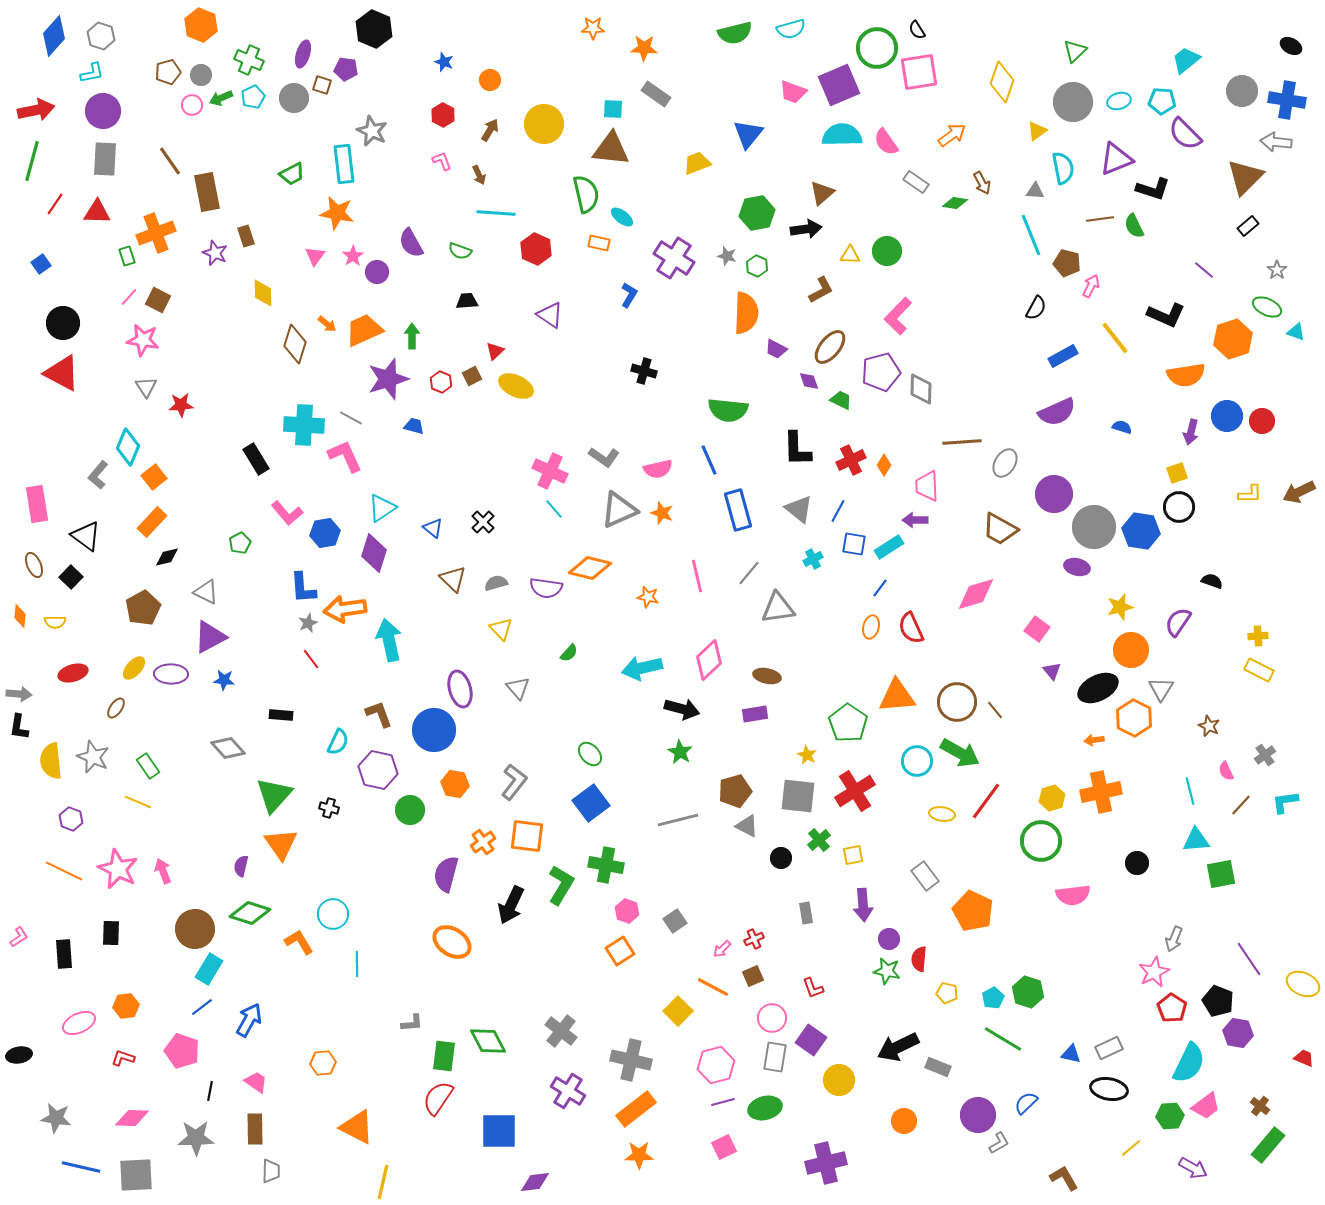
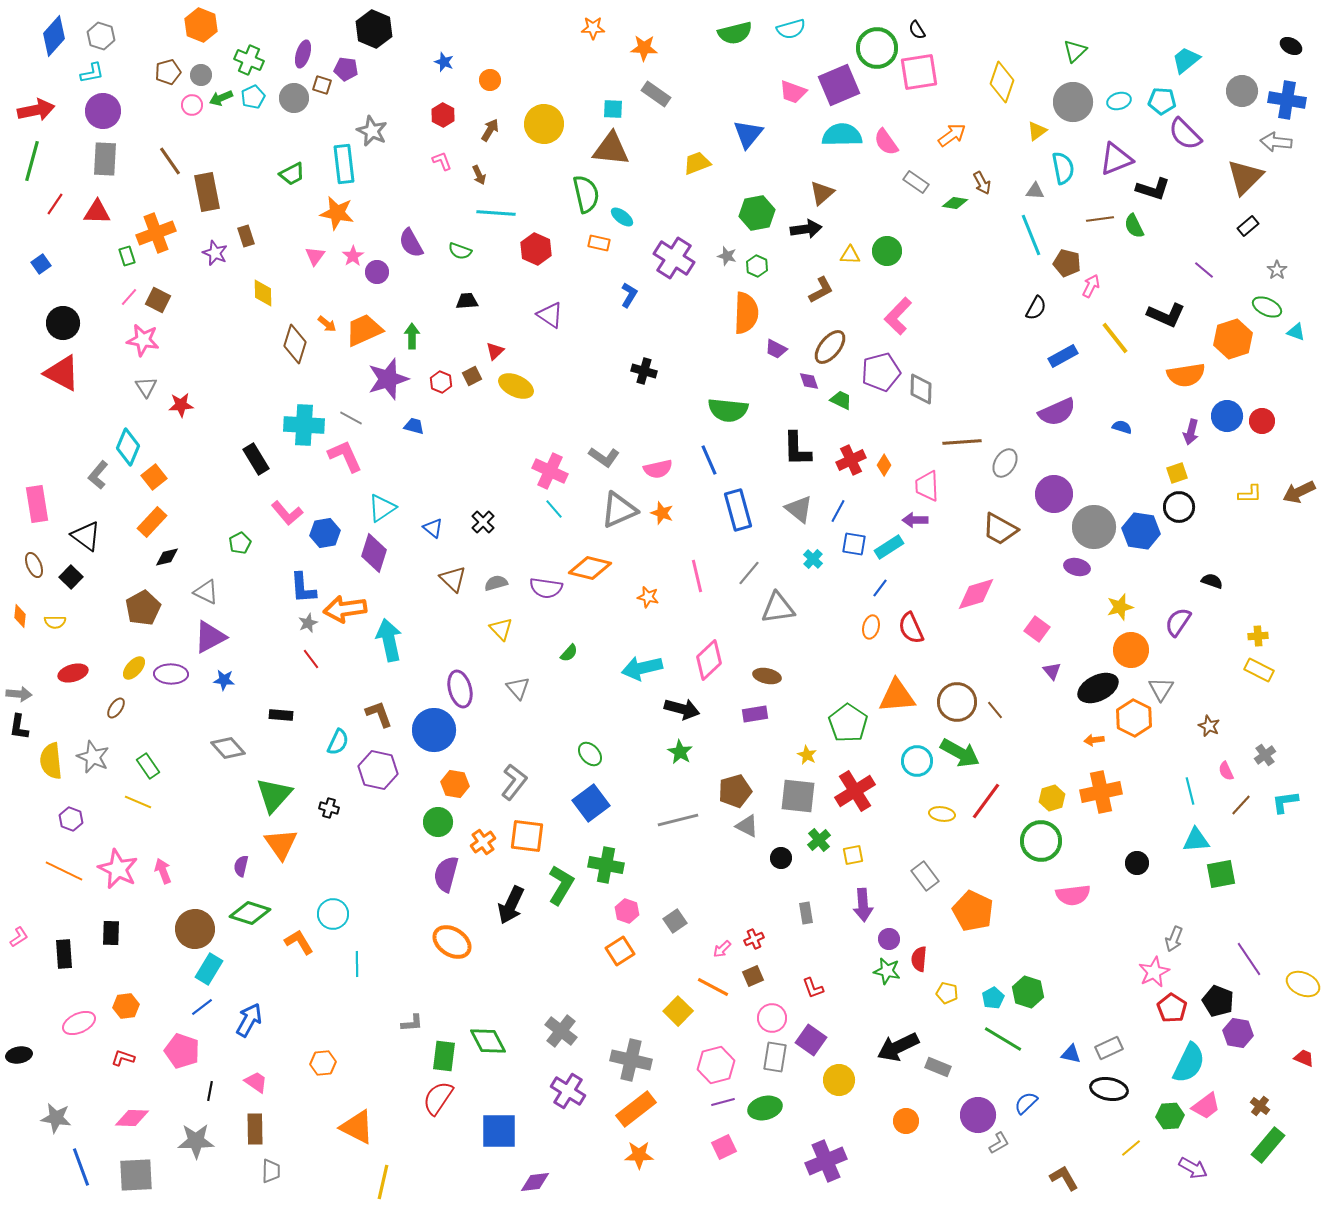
cyan cross at (813, 559): rotated 18 degrees counterclockwise
green circle at (410, 810): moved 28 px right, 12 px down
orange circle at (904, 1121): moved 2 px right
gray star at (196, 1138): moved 3 px down
purple cross at (826, 1163): moved 2 px up; rotated 9 degrees counterclockwise
blue line at (81, 1167): rotated 57 degrees clockwise
